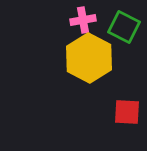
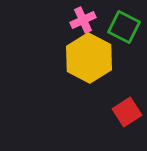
pink cross: rotated 15 degrees counterclockwise
red square: rotated 36 degrees counterclockwise
